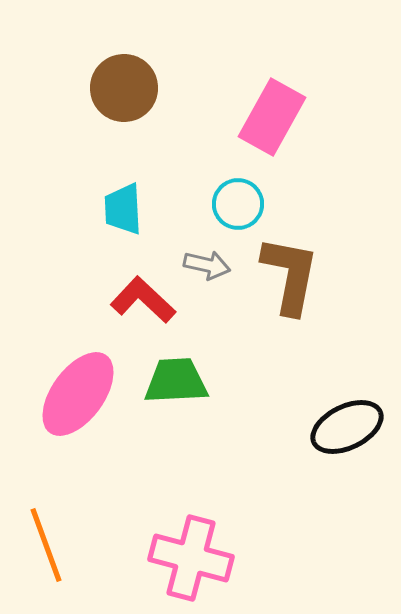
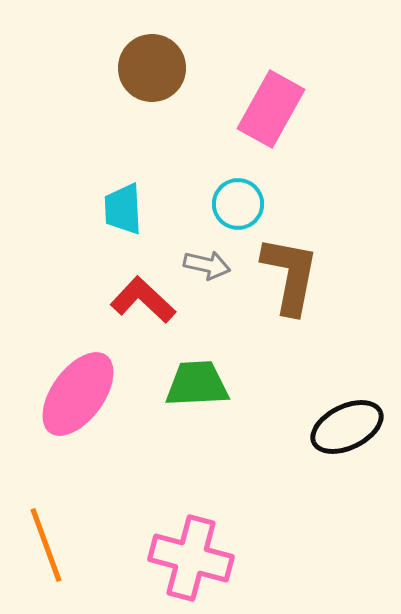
brown circle: moved 28 px right, 20 px up
pink rectangle: moved 1 px left, 8 px up
green trapezoid: moved 21 px right, 3 px down
